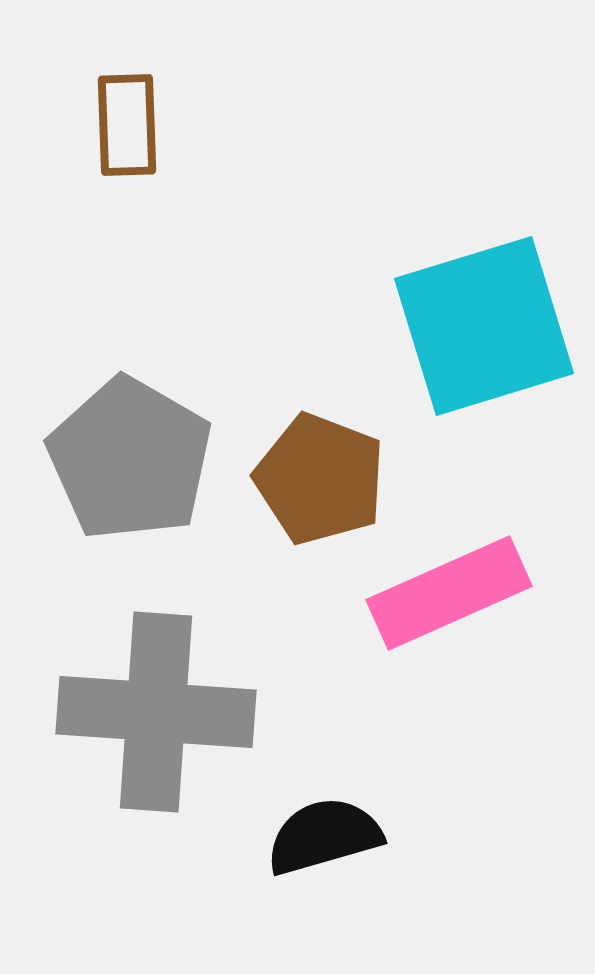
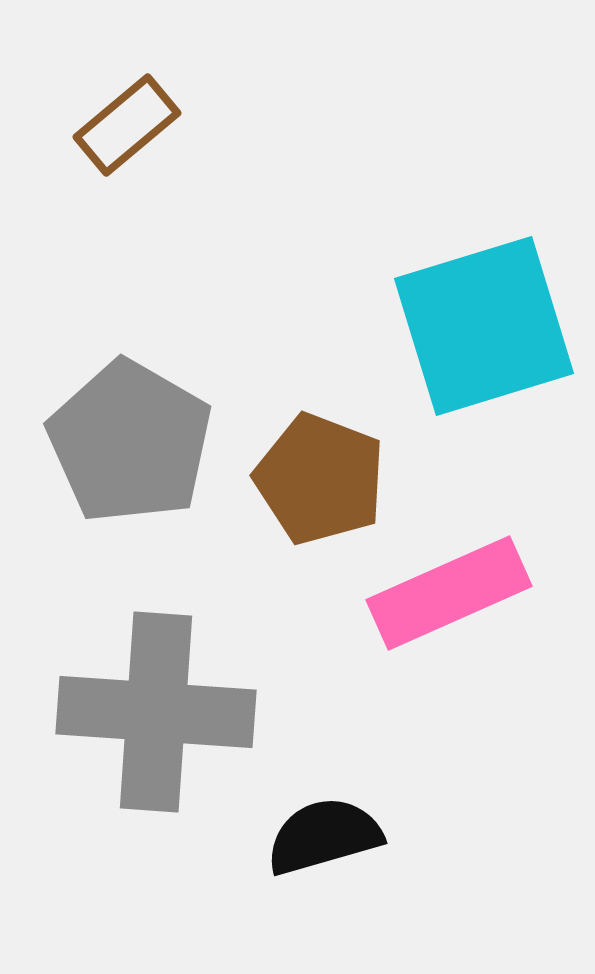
brown rectangle: rotated 52 degrees clockwise
gray pentagon: moved 17 px up
